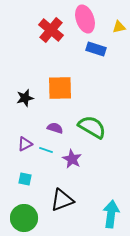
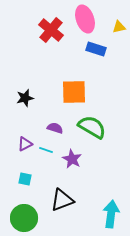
orange square: moved 14 px right, 4 px down
